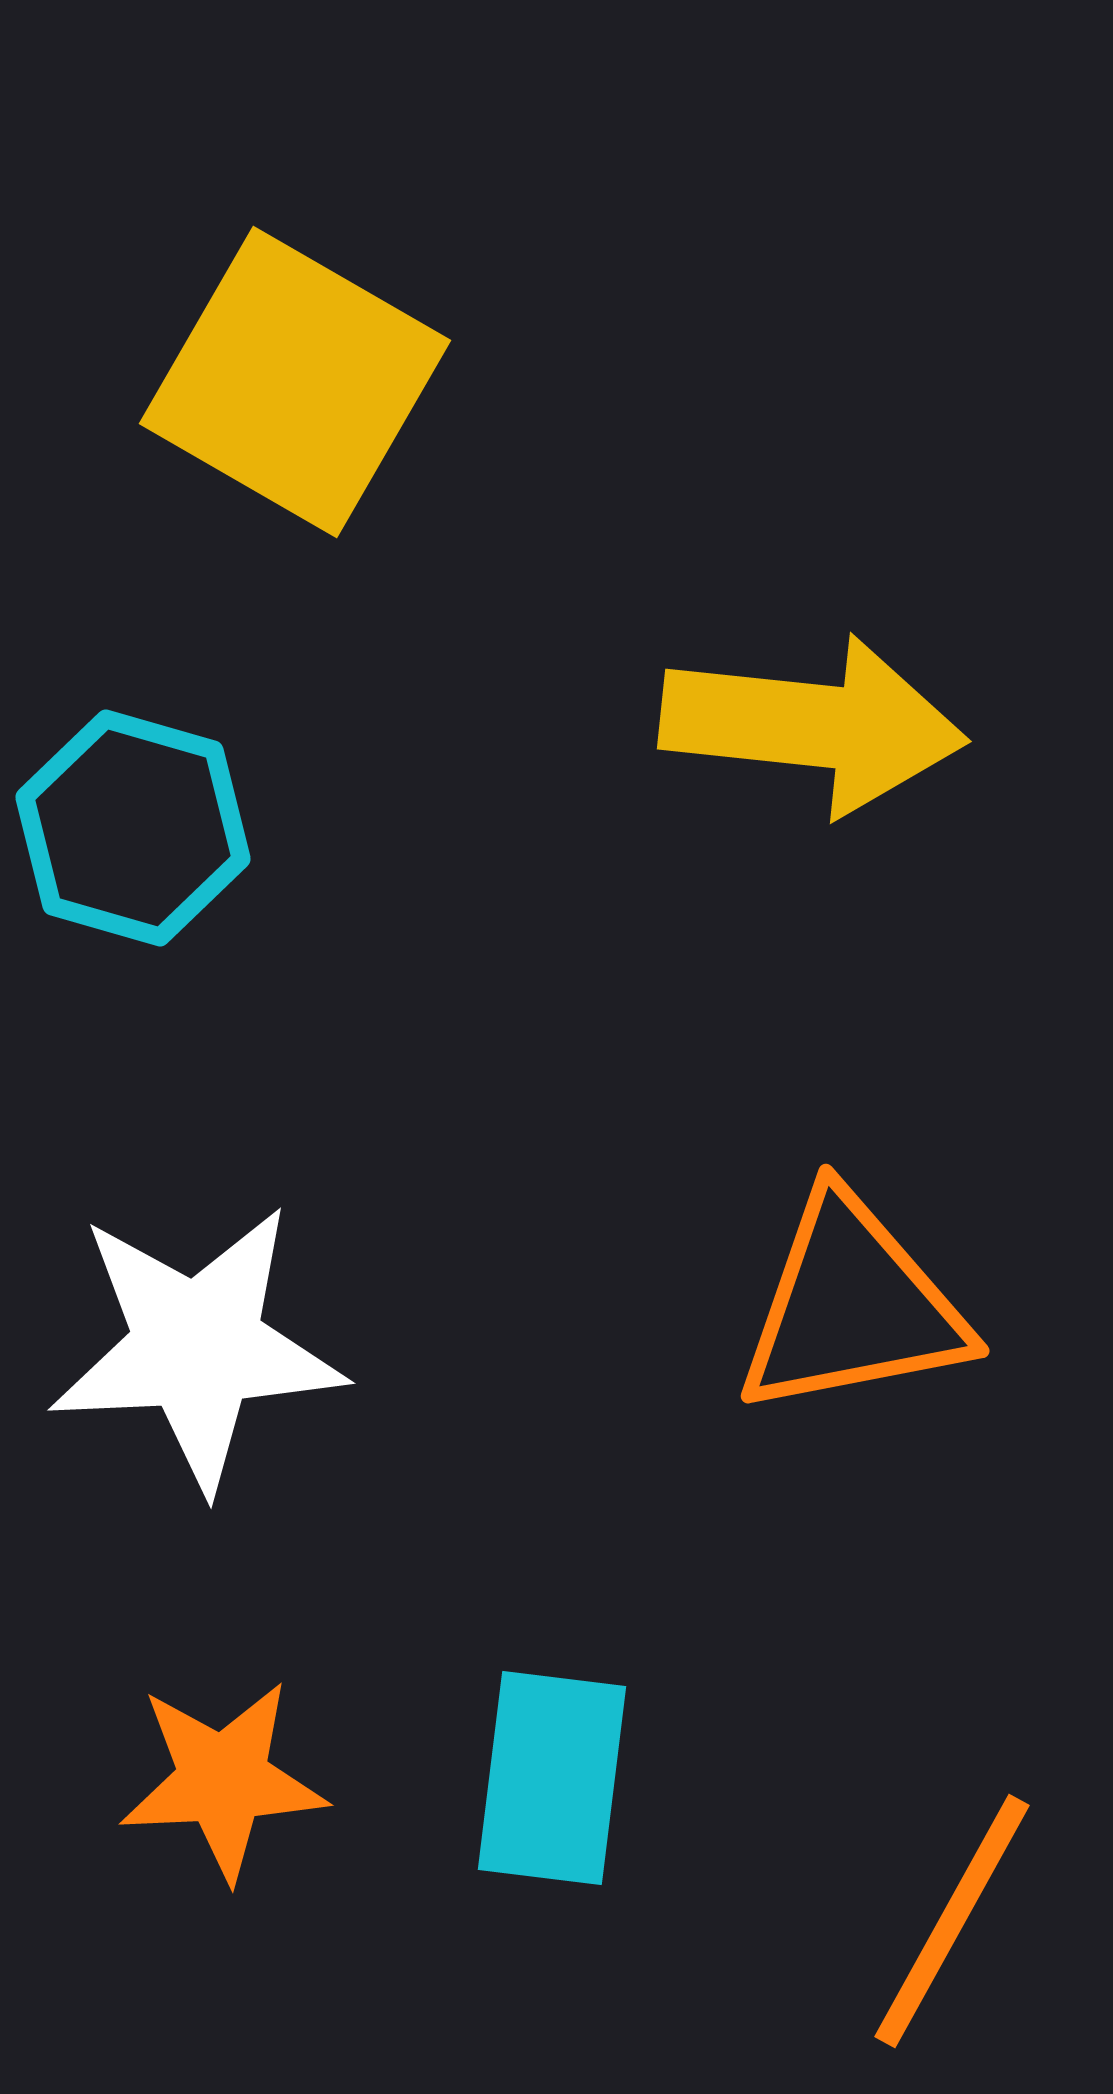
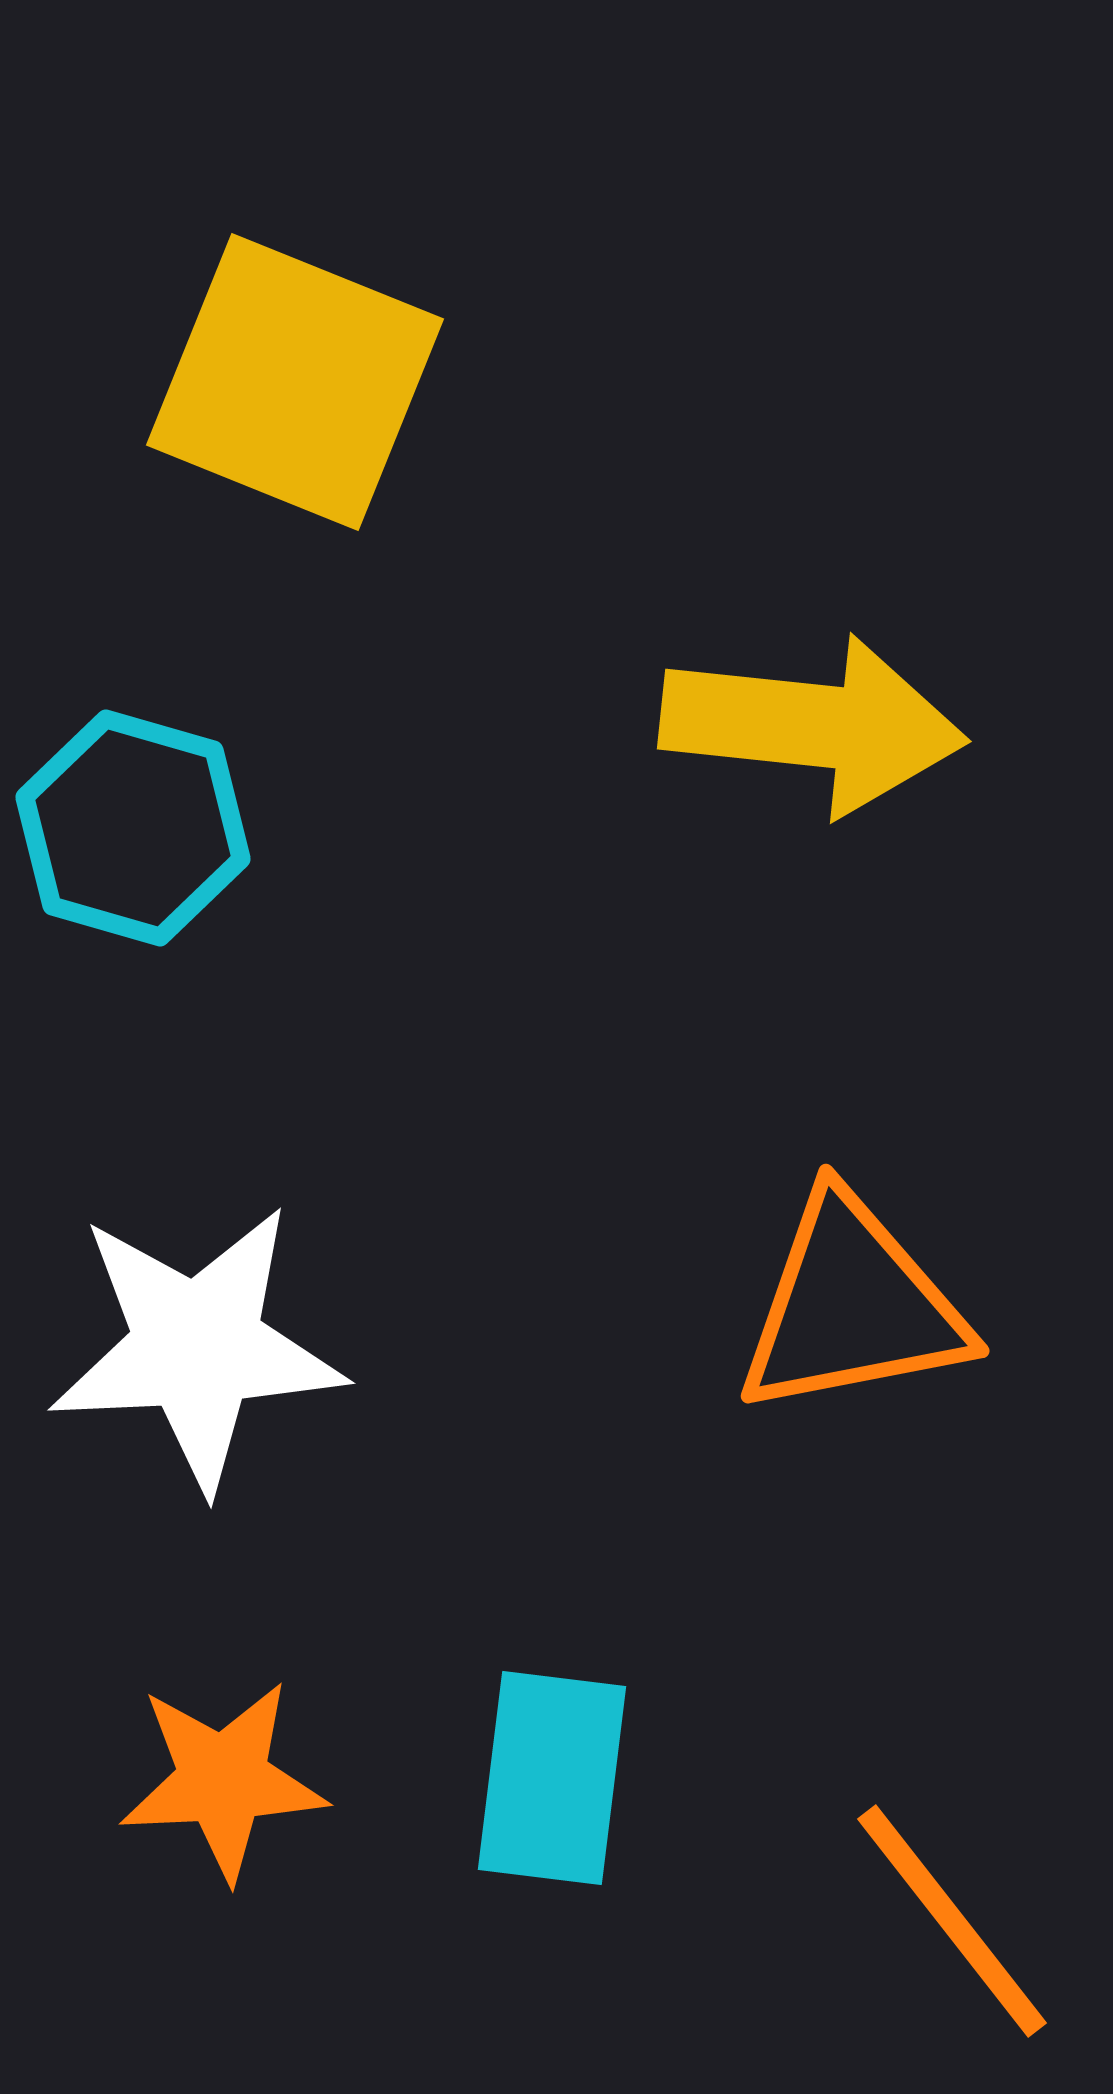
yellow square: rotated 8 degrees counterclockwise
orange line: rotated 67 degrees counterclockwise
